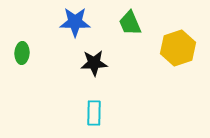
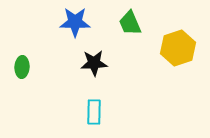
green ellipse: moved 14 px down
cyan rectangle: moved 1 px up
